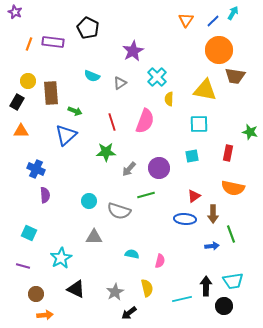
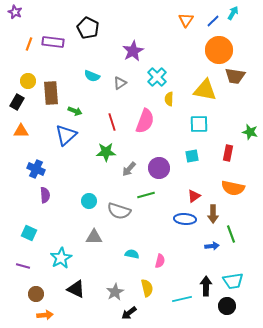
black circle at (224, 306): moved 3 px right
